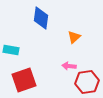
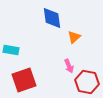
blue diamond: moved 11 px right; rotated 15 degrees counterclockwise
pink arrow: rotated 120 degrees counterclockwise
red hexagon: rotated 20 degrees clockwise
